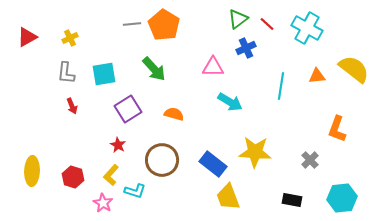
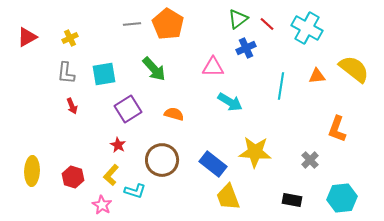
orange pentagon: moved 4 px right, 1 px up
pink star: moved 1 px left, 2 px down
